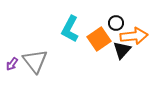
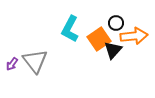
black triangle: moved 9 px left
